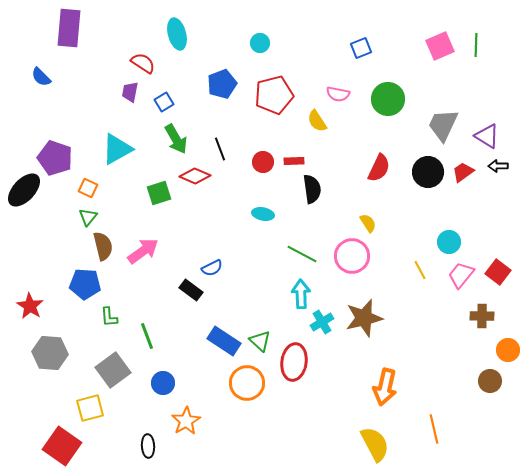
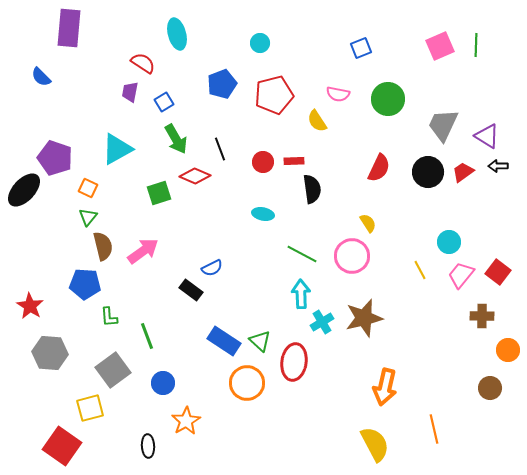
brown circle at (490, 381): moved 7 px down
